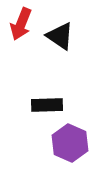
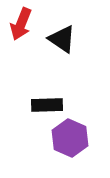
black triangle: moved 2 px right, 3 px down
purple hexagon: moved 5 px up
